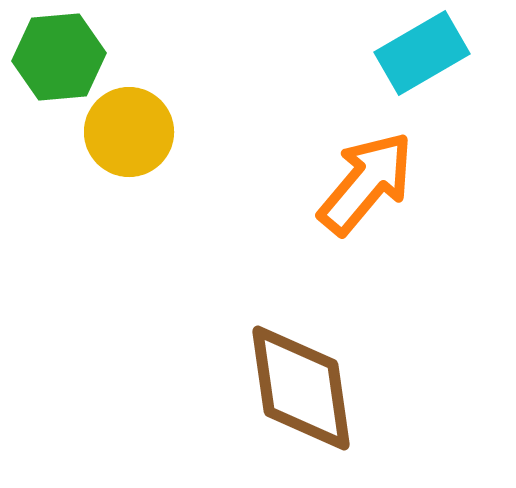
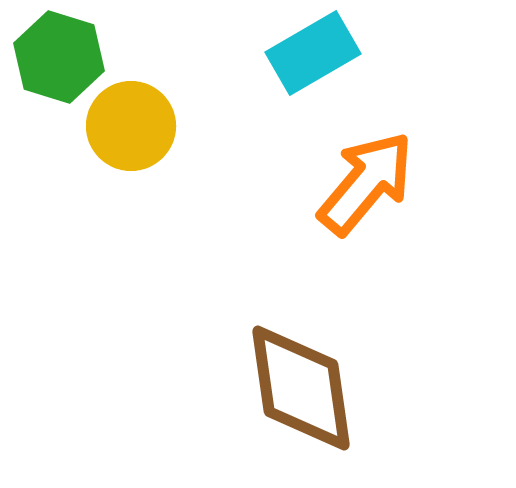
cyan rectangle: moved 109 px left
green hexagon: rotated 22 degrees clockwise
yellow circle: moved 2 px right, 6 px up
